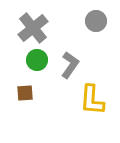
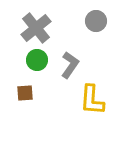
gray cross: moved 3 px right
